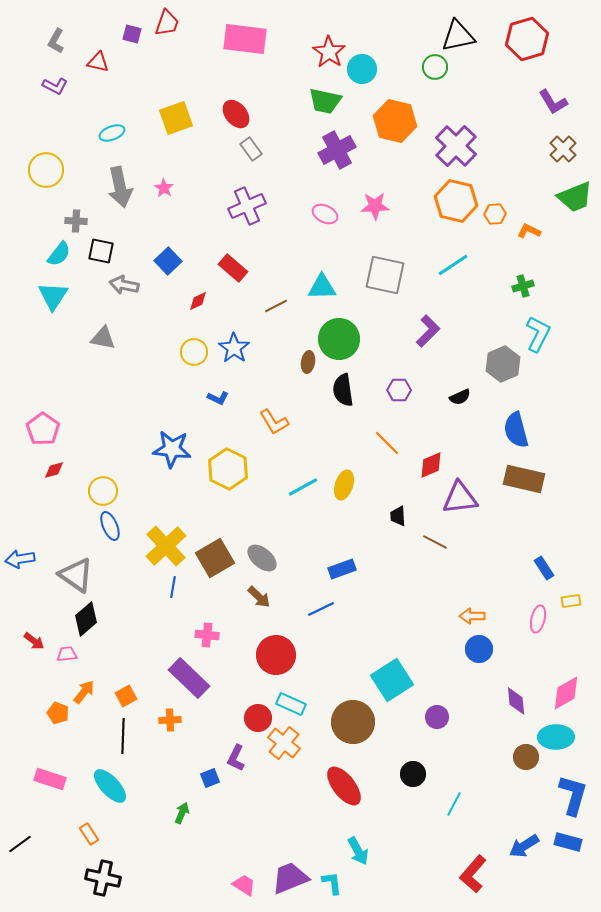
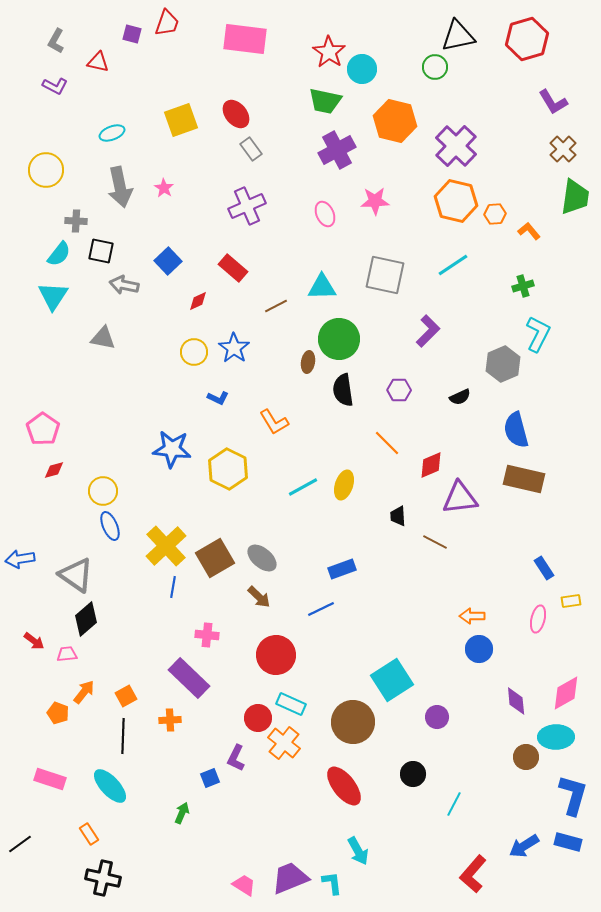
yellow square at (176, 118): moved 5 px right, 2 px down
green trapezoid at (575, 197): rotated 60 degrees counterclockwise
pink star at (375, 206): moved 5 px up
pink ellipse at (325, 214): rotated 40 degrees clockwise
orange L-shape at (529, 231): rotated 25 degrees clockwise
